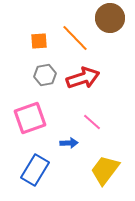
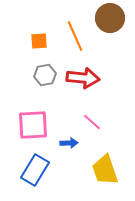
orange line: moved 2 px up; rotated 20 degrees clockwise
red arrow: rotated 24 degrees clockwise
pink square: moved 3 px right, 7 px down; rotated 16 degrees clockwise
yellow trapezoid: rotated 56 degrees counterclockwise
